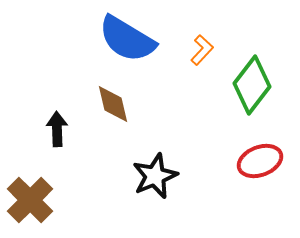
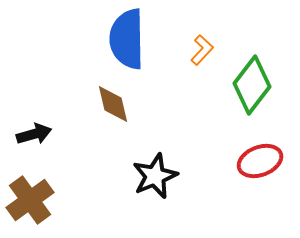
blue semicircle: rotated 58 degrees clockwise
black arrow: moved 23 px left, 5 px down; rotated 76 degrees clockwise
brown cross: rotated 9 degrees clockwise
